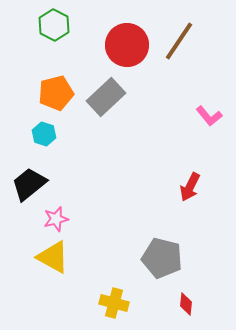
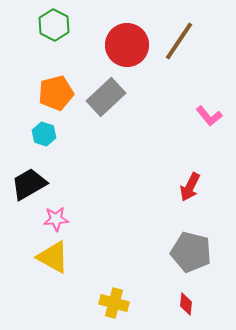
black trapezoid: rotated 9 degrees clockwise
pink star: rotated 10 degrees clockwise
gray pentagon: moved 29 px right, 6 px up
